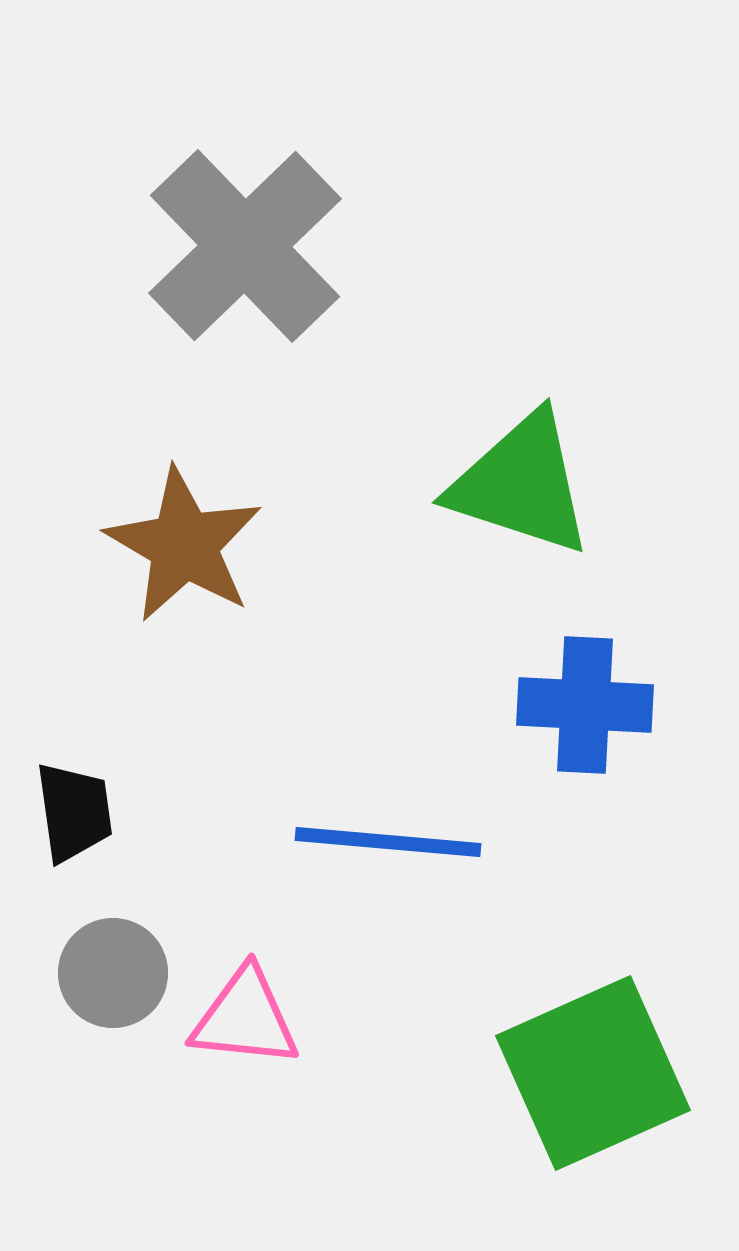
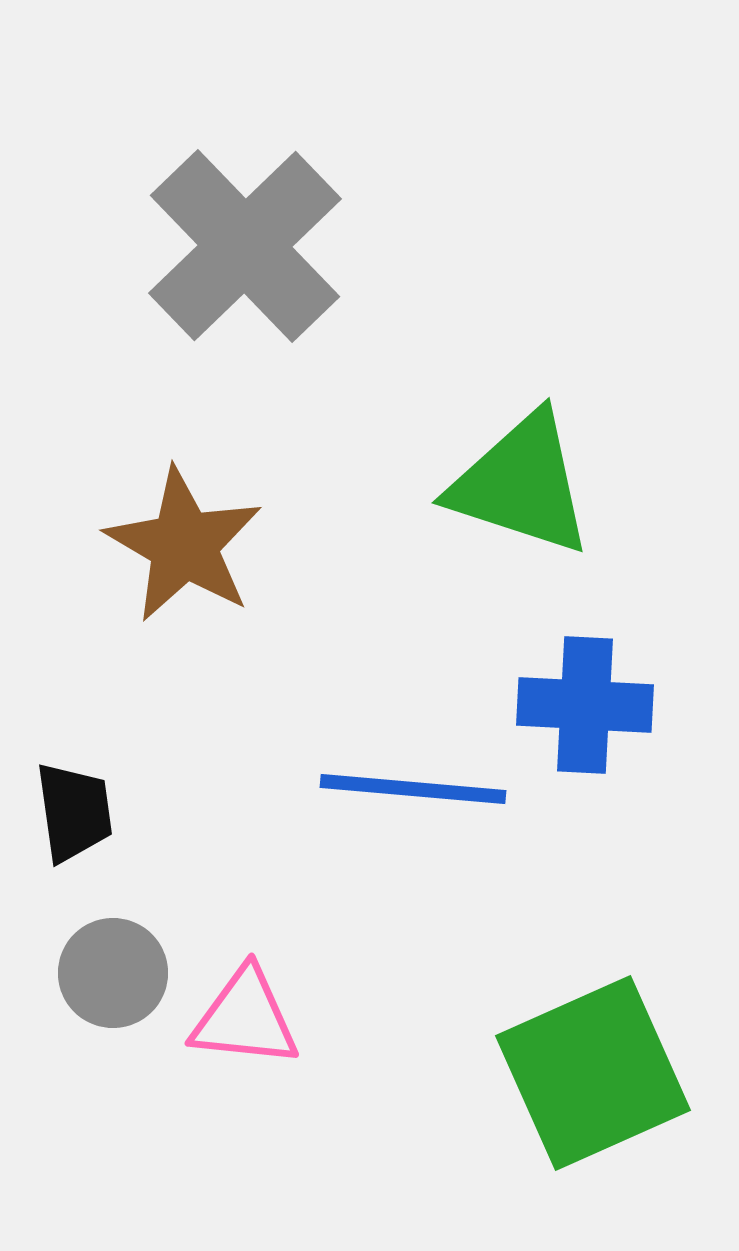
blue line: moved 25 px right, 53 px up
